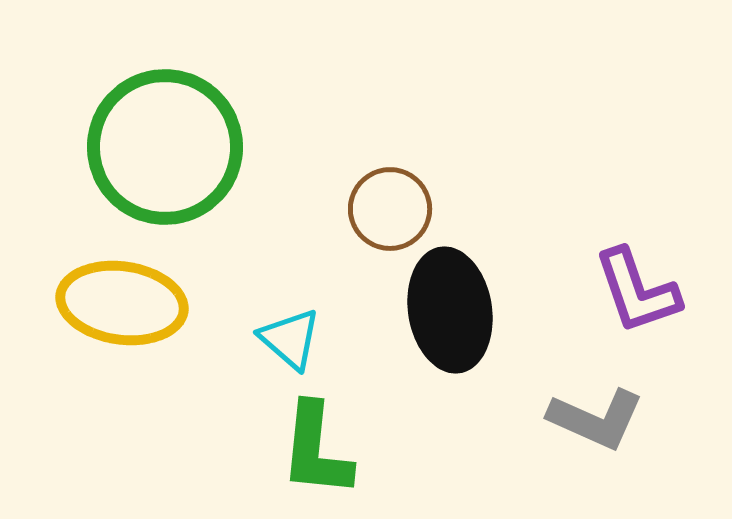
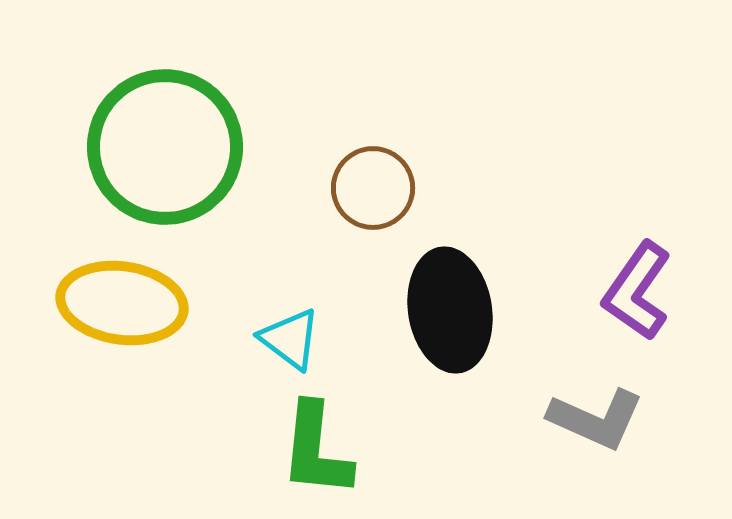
brown circle: moved 17 px left, 21 px up
purple L-shape: rotated 54 degrees clockwise
cyan triangle: rotated 4 degrees counterclockwise
